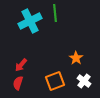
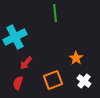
cyan cross: moved 15 px left, 16 px down
red arrow: moved 5 px right, 2 px up
orange square: moved 2 px left, 1 px up
